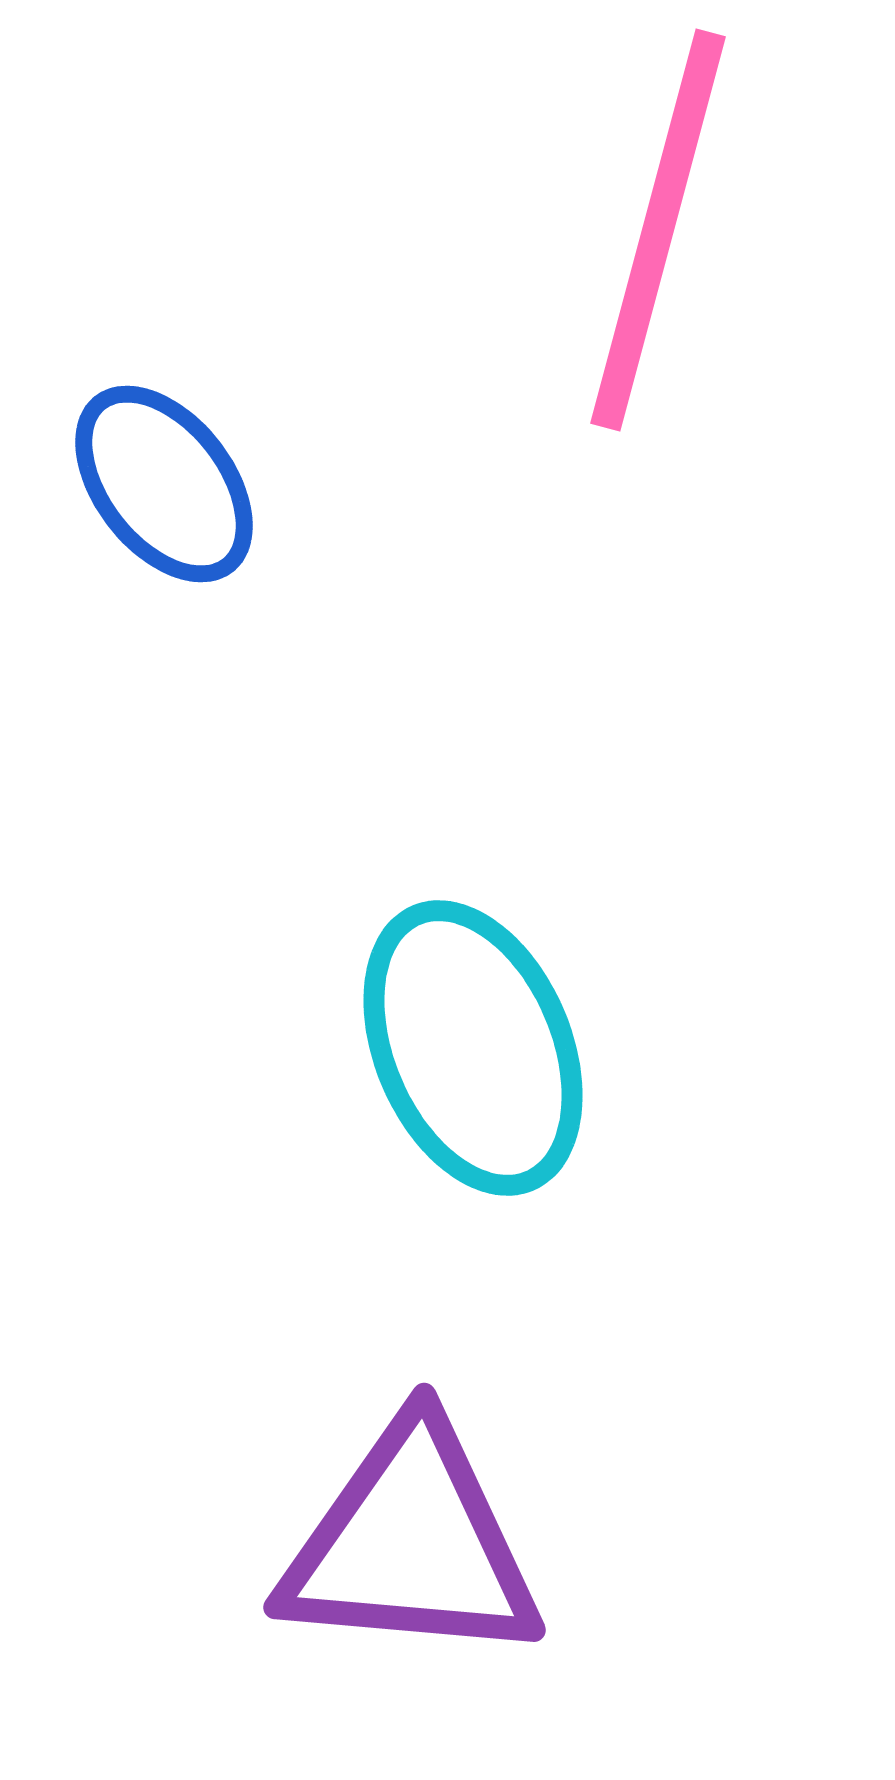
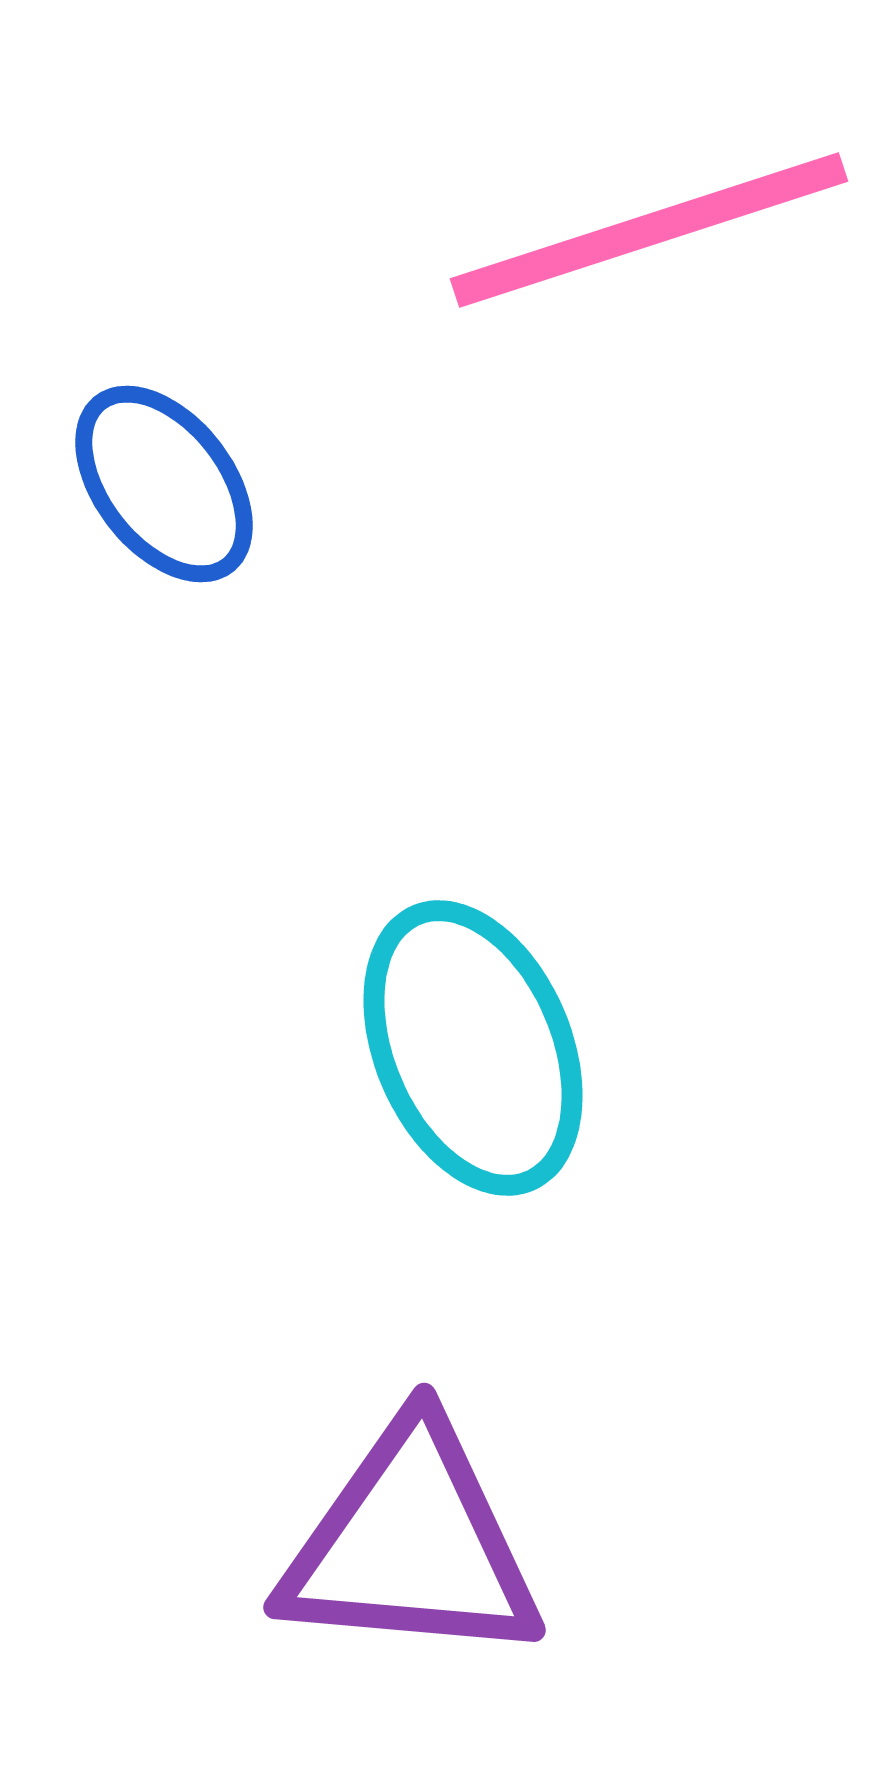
pink line: moved 9 px left; rotated 57 degrees clockwise
